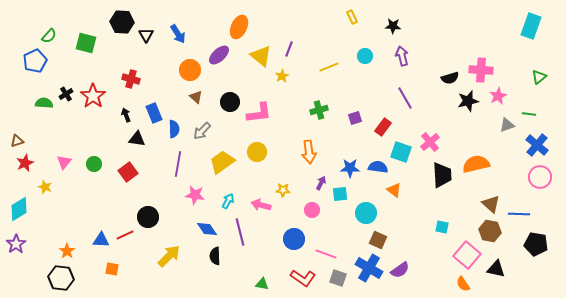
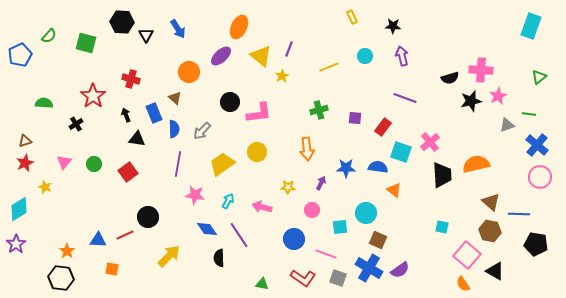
blue arrow at (178, 34): moved 5 px up
purple ellipse at (219, 55): moved 2 px right, 1 px down
blue pentagon at (35, 61): moved 15 px left, 6 px up
orange circle at (190, 70): moved 1 px left, 2 px down
black cross at (66, 94): moved 10 px right, 30 px down
brown triangle at (196, 97): moved 21 px left, 1 px down
purple line at (405, 98): rotated 40 degrees counterclockwise
black star at (468, 101): moved 3 px right
purple square at (355, 118): rotated 24 degrees clockwise
brown triangle at (17, 141): moved 8 px right
orange arrow at (309, 152): moved 2 px left, 3 px up
yellow trapezoid at (222, 162): moved 2 px down
blue star at (350, 168): moved 4 px left
yellow star at (283, 190): moved 5 px right, 3 px up
cyan square at (340, 194): moved 33 px down
brown triangle at (491, 204): moved 2 px up
pink arrow at (261, 205): moved 1 px right, 2 px down
purple line at (240, 232): moved 1 px left, 3 px down; rotated 20 degrees counterclockwise
blue triangle at (101, 240): moved 3 px left
black semicircle at (215, 256): moved 4 px right, 2 px down
black triangle at (496, 269): moved 1 px left, 2 px down; rotated 18 degrees clockwise
